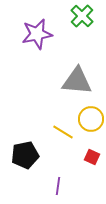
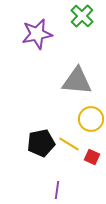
yellow line: moved 6 px right, 12 px down
black pentagon: moved 16 px right, 12 px up
purple line: moved 1 px left, 4 px down
